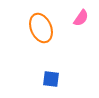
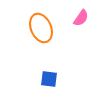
blue square: moved 2 px left
